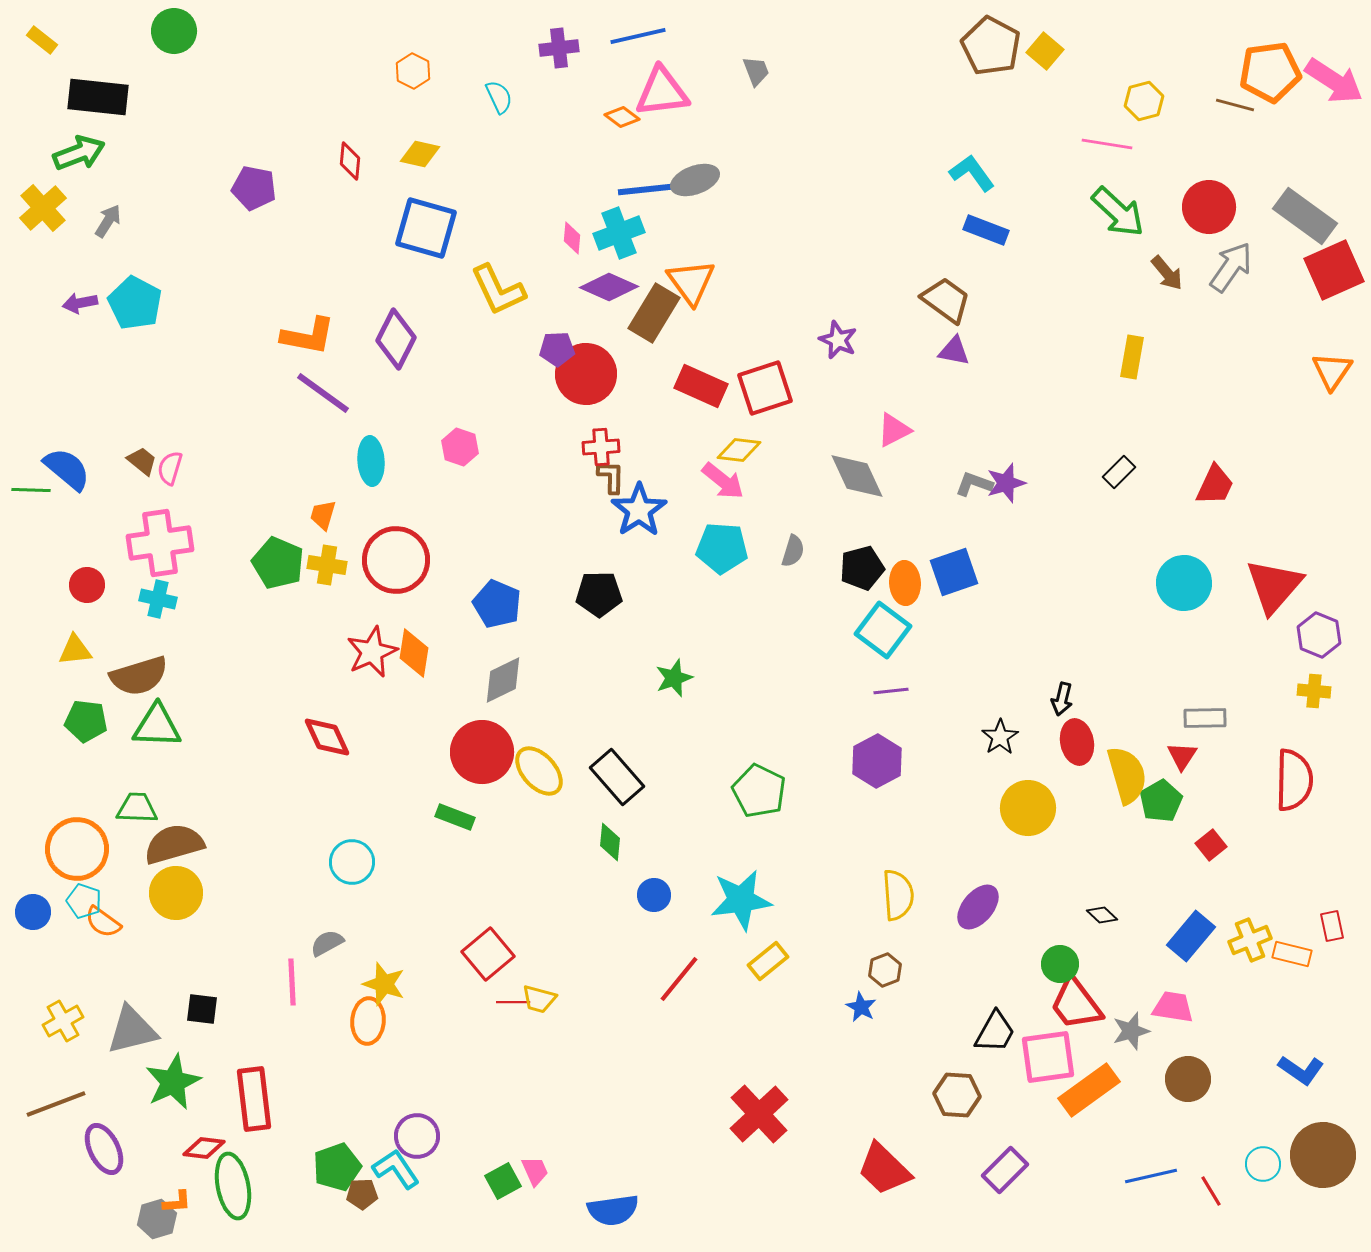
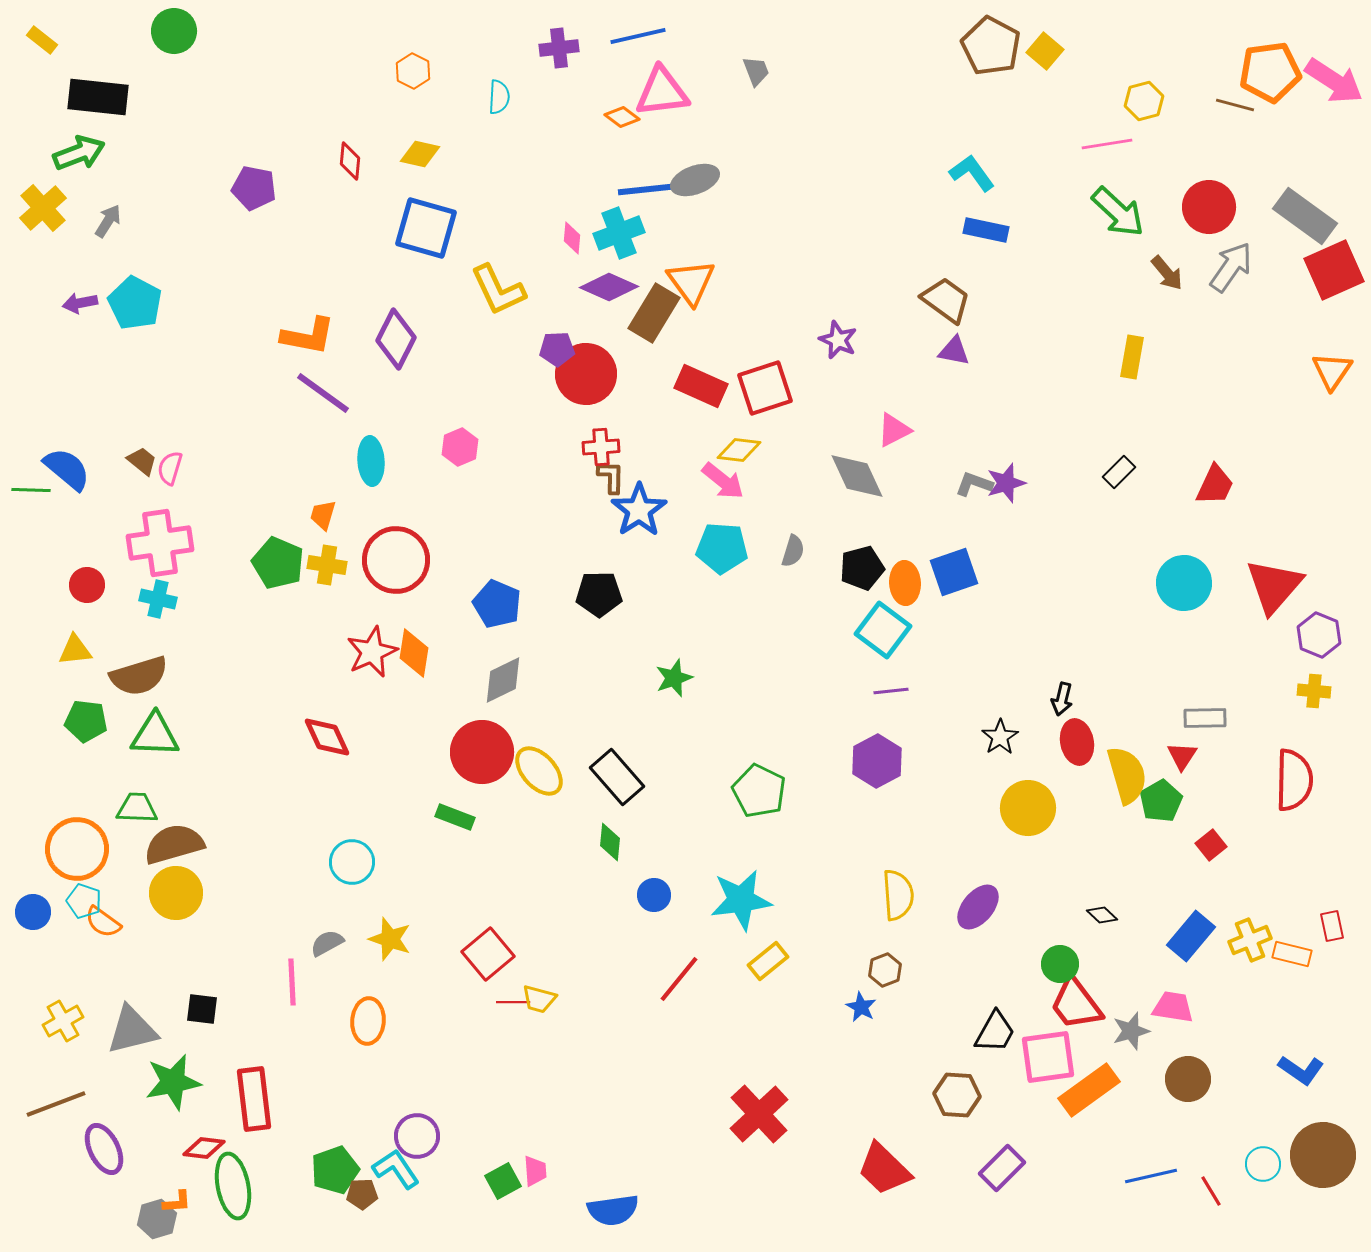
cyan semicircle at (499, 97): rotated 28 degrees clockwise
pink line at (1107, 144): rotated 18 degrees counterclockwise
blue rectangle at (986, 230): rotated 9 degrees counterclockwise
pink hexagon at (460, 447): rotated 18 degrees clockwise
green triangle at (157, 726): moved 2 px left, 9 px down
yellow star at (384, 984): moved 6 px right, 45 px up
green star at (173, 1082): rotated 14 degrees clockwise
green pentagon at (337, 1167): moved 2 px left, 3 px down
purple rectangle at (1005, 1170): moved 3 px left, 2 px up
pink trapezoid at (535, 1171): rotated 20 degrees clockwise
